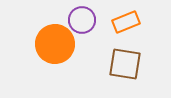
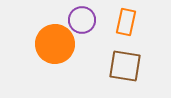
orange rectangle: rotated 56 degrees counterclockwise
brown square: moved 2 px down
